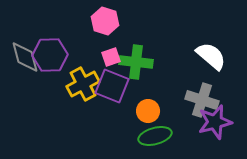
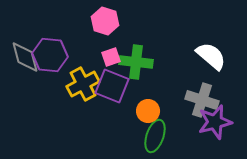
purple hexagon: rotated 8 degrees clockwise
green ellipse: rotated 56 degrees counterclockwise
